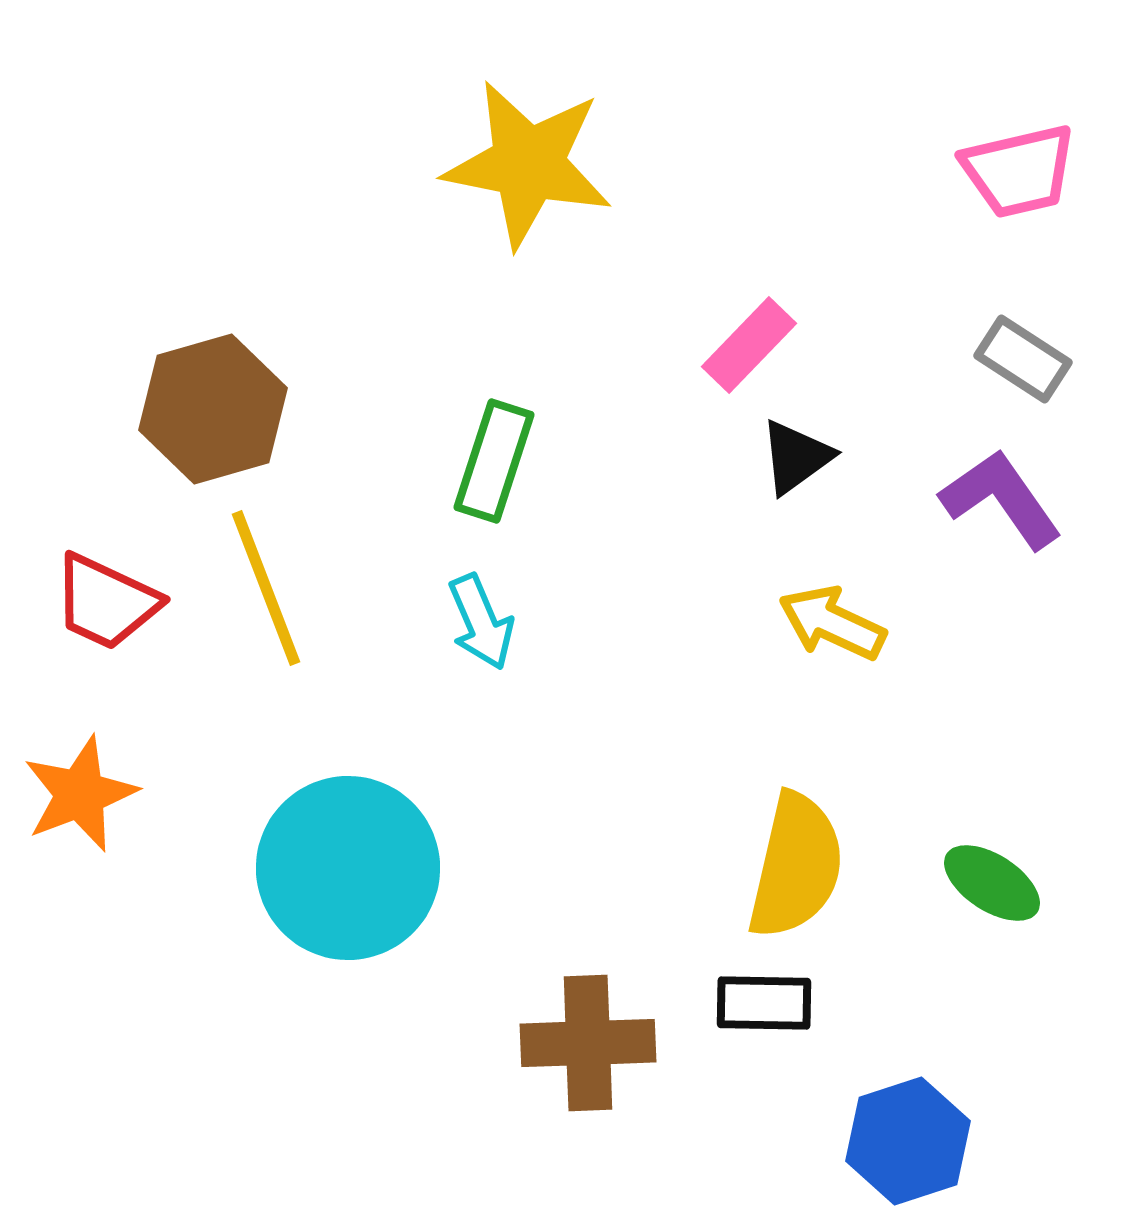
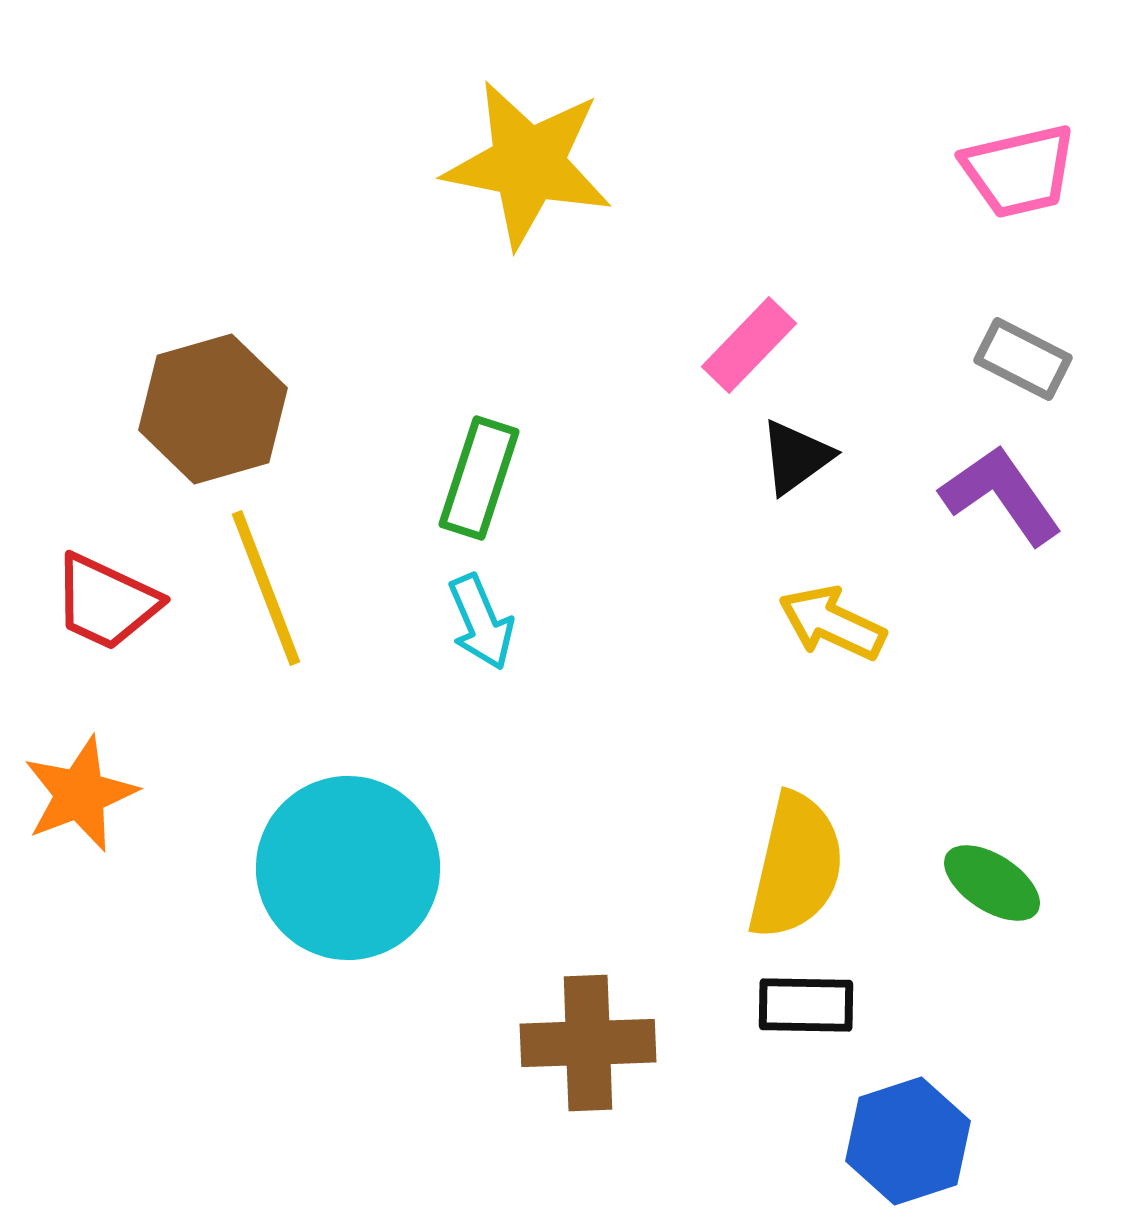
gray rectangle: rotated 6 degrees counterclockwise
green rectangle: moved 15 px left, 17 px down
purple L-shape: moved 4 px up
black rectangle: moved 42 px right, 2 px down
